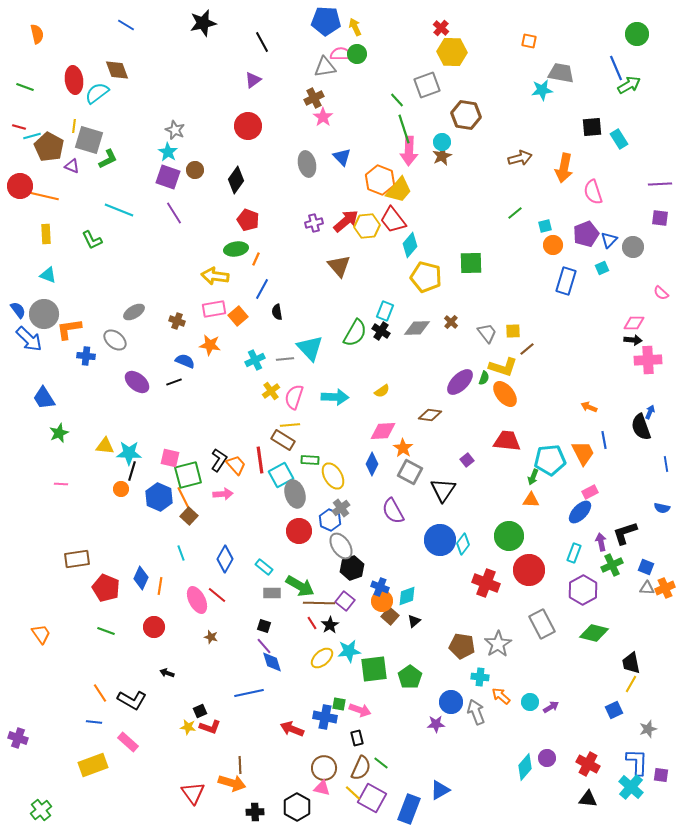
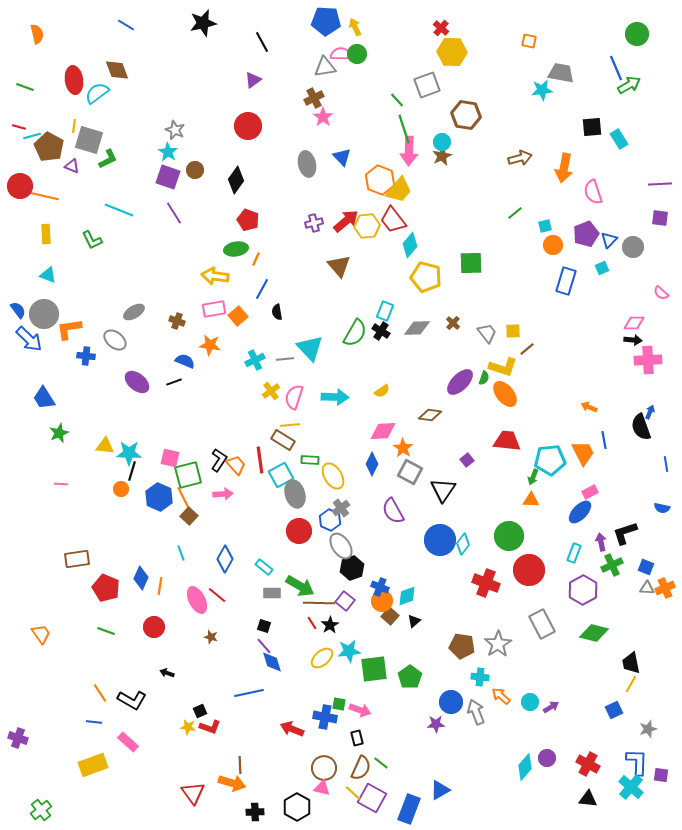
brown cross at (451, 322): moved 2 px right, 1 px down
